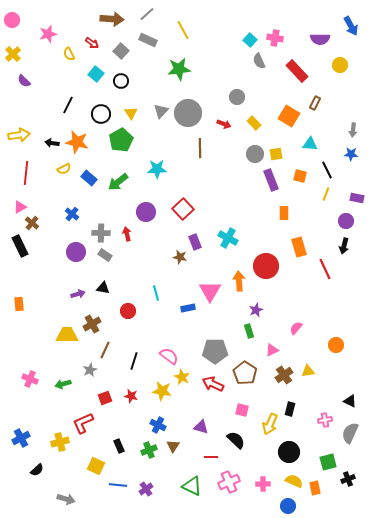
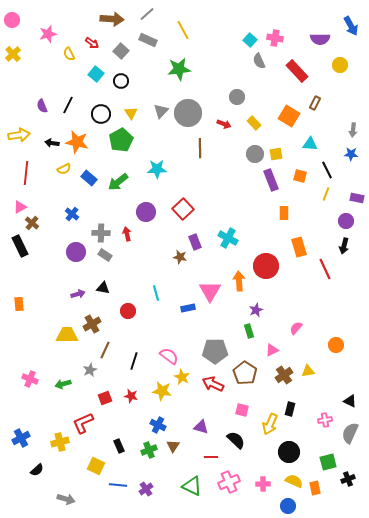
purple semicircle at (24, 81): moved 18 px right, 25 px down; rotated 24 degrees clockwise
